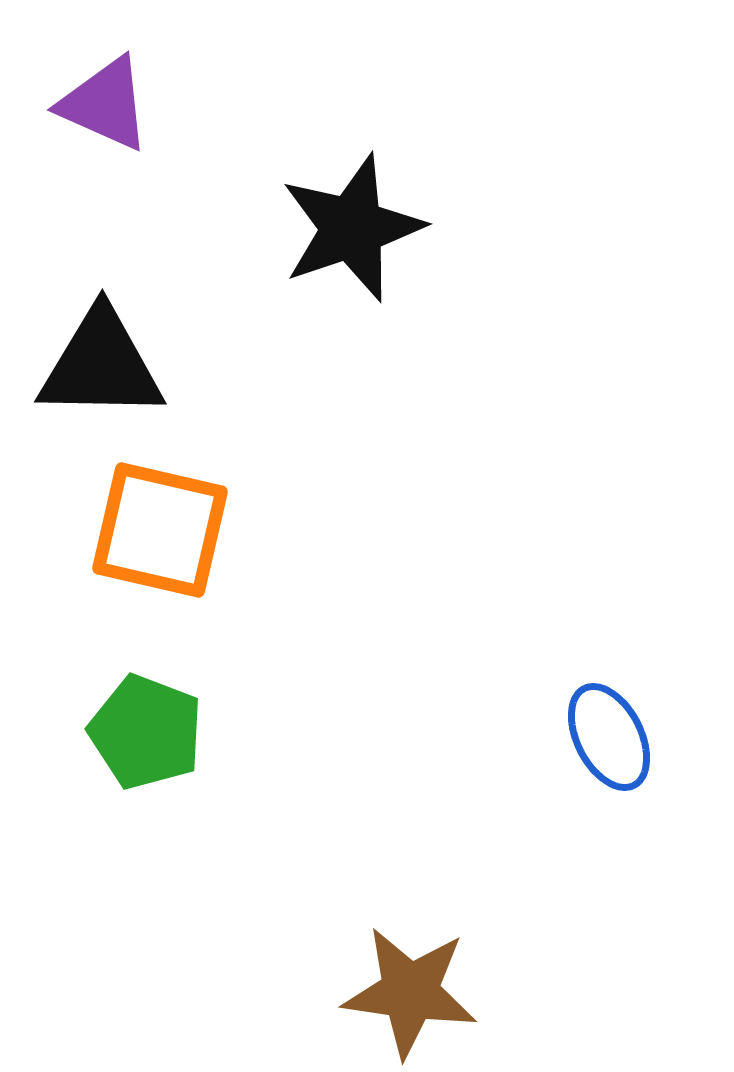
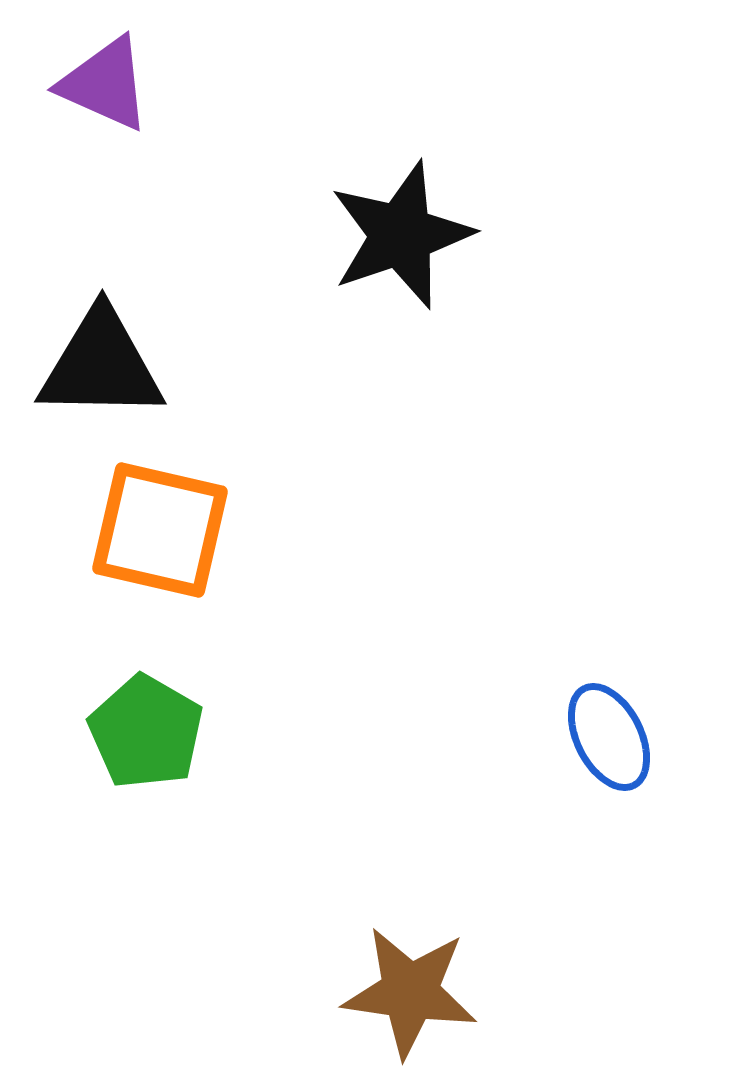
purple triangle: moved 20 px up
black star: moved 49 px right, 7 px down
green pentagon: rotated 9 degrees clockwise
